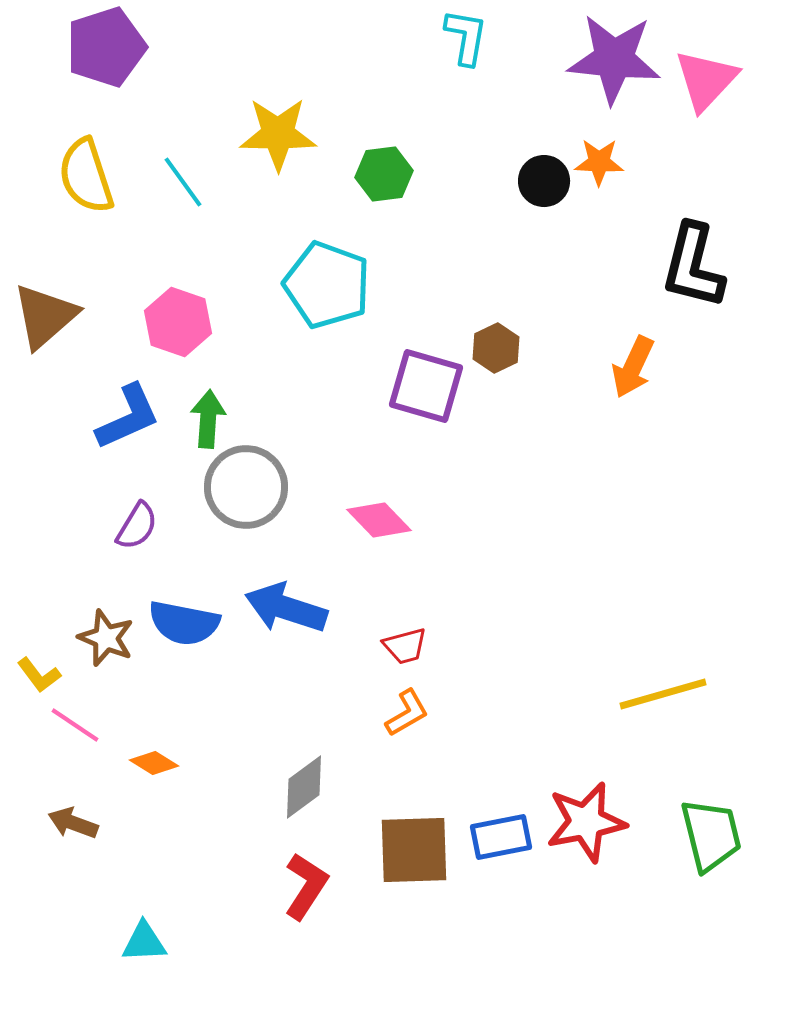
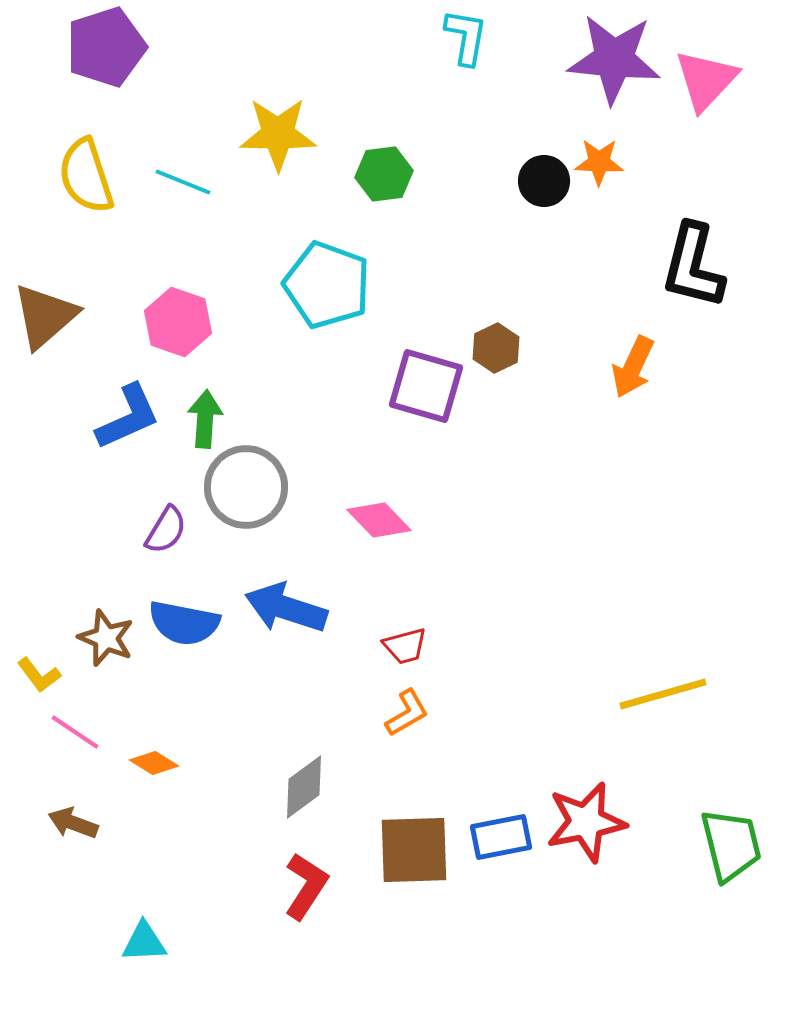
cyan line: rotated 32 degrees counterclockwise
green arrow: moved 3 px left
purple semicircle: moved 29 px right, 4 px down
pink line: moved 7 px down
green trapezoid: moved 20 px right, 10 px down
